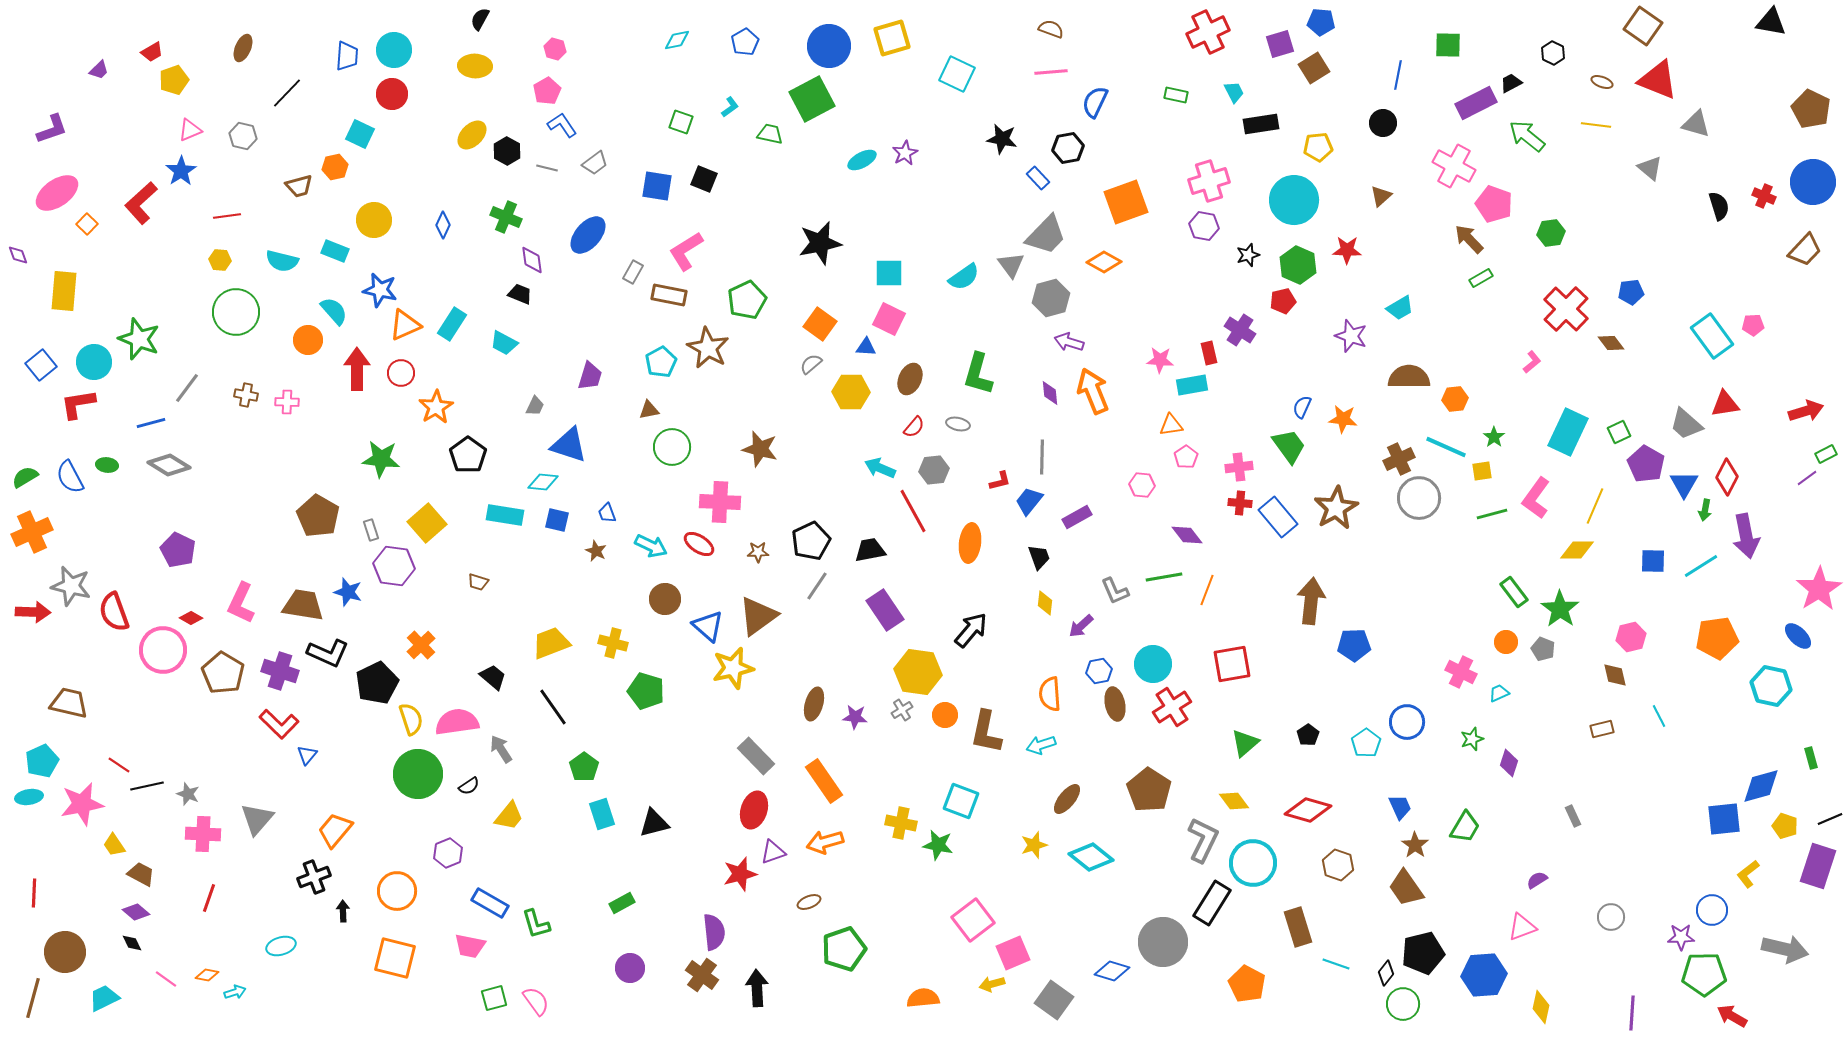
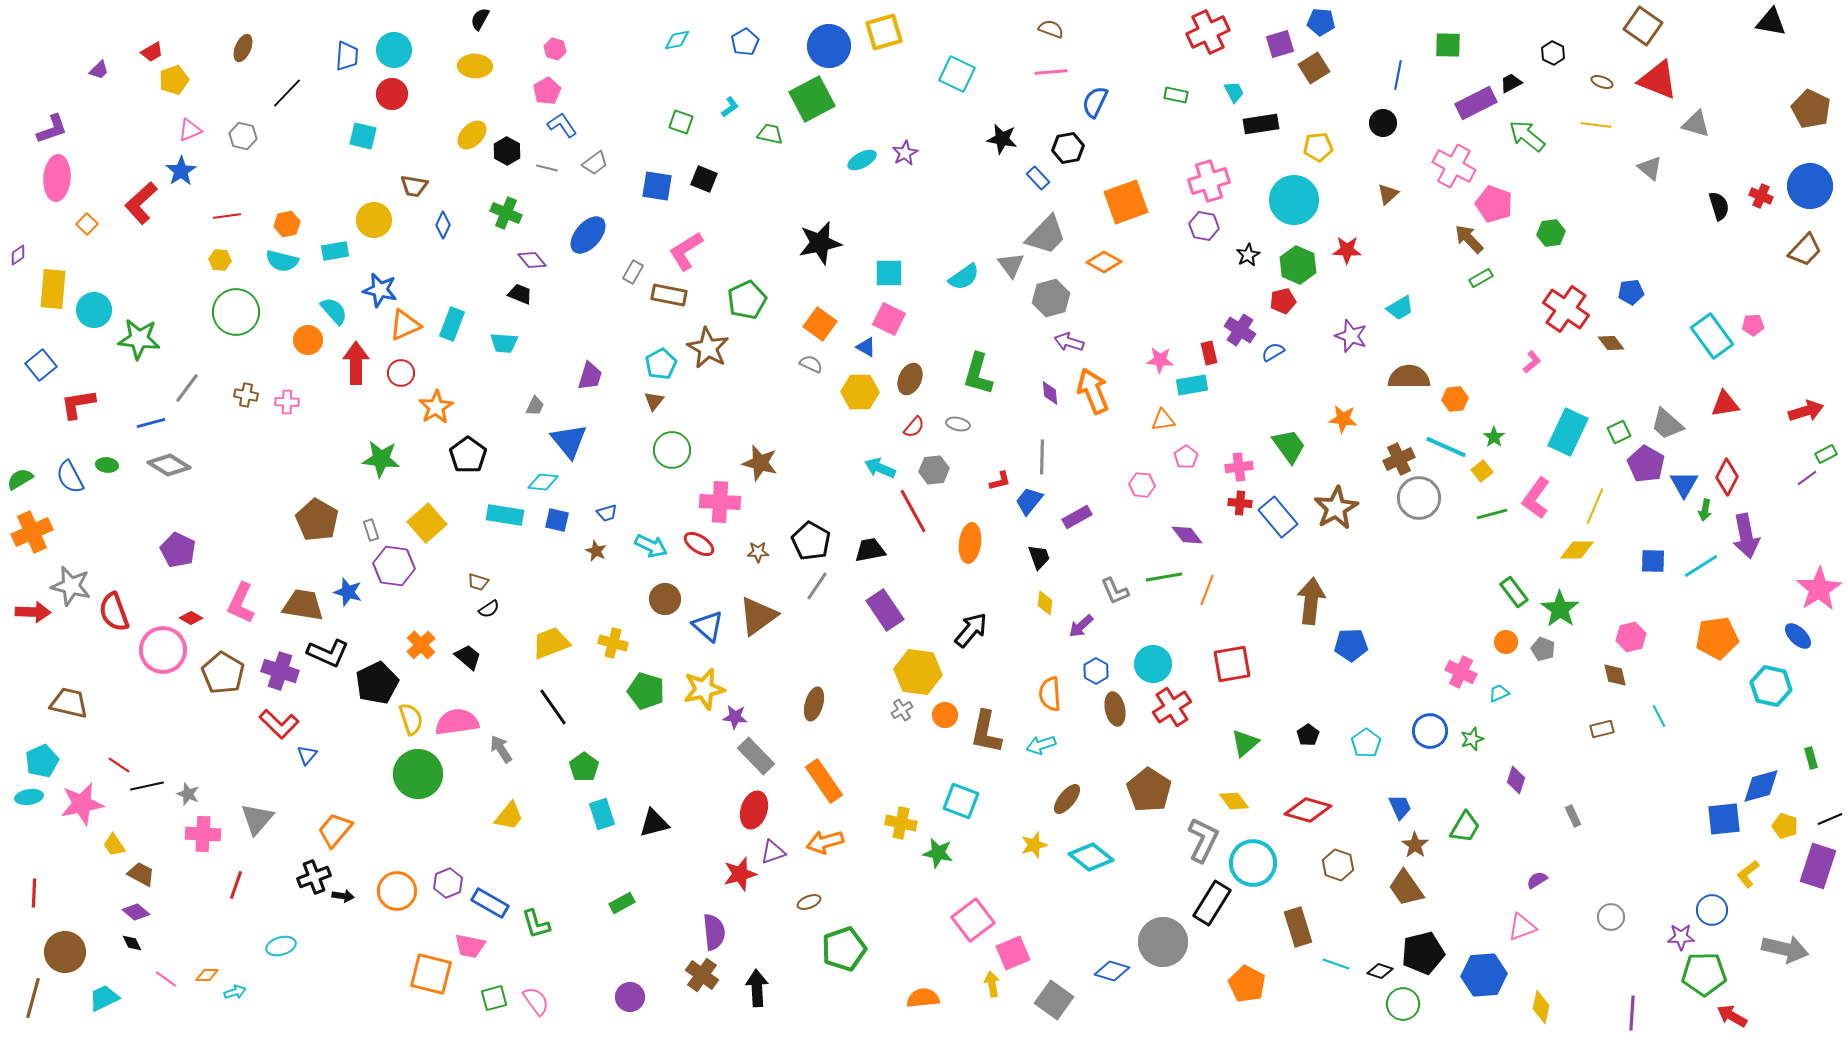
yellow square at (892, 38): moved 8 px left, 6 px up
cyan square at (360, 134): moved 3 px right, 2 px down; rotated 12 degrees counterclockwise
orange hexagon at (335, 167): moved 48 px left, 57 px down
blue circle at (1813, 182): moved 3 px left, 4 px down
brown trapezoid at (299, 186): moved 115 px right; rotated 24 degrees clockwise
pink ellipse at (57, 193): moved 15 px up; rotated 51 degrees counterclockwise
brown triangle at (1381, 196): moved 7 px right, 2 px up
red cross at (1764, 196): moved 3 px left
green cross at (506, 217): moved 4 px up
cyan rectangle at (335, 251): rotated 32 degrees counterclockwise
purple diamond at (18, 255): rotated 75 degrees clockwise
black star at (1248, 255): rotated 10 degrees counterclockwise
purple diamond at (532, 260): rotated 32 degrees counterclockwise
yellow rectangle at (64, 291): moved 11 px left, 2 px up
red cross at (1566, 309): rotated 9 degrees counterclockwise
cyan rectangle at (452, 324): rotated 12 degrees counterclockwise
green star at (139, 339): rotated 15 degrees counterclockwise
cyan trapezoid at (504, 343): rotated 24 degrees counterclockwise
blue triangle at (866, 347): rotated 25 degrees clockwise
cyan circle at (94, 362): moved 52 px up
cyan pentagon at (661, 362): moved 2 px down
gray semicircle at (811, 364): rotated 65 degrees clockwise
red arrow at (357, 369): moved 1 px left, 6 px up
yellow hexagon at (851, 392): moved 9 px right
blue semicircle at (1302, 407): moved 29 px left, 55 px up; rotated 35 degrees clockwise
brown triangle at (649, 410): moved 5 px right, 9 px up; rotated 40 degrees counterclockwise
gray trapezoid at (1686, 424): moved 19 px left
orange triangle at (1171, 425): moved 8 px left, 5 px up
blue triangle at (569, 445): moved 4 px up; rotated 33 degrees clockwise
green circle at (672, 447): moved 3 px down
brown star at (760, 449): moved 14 px down
yellow square at (1482, 471): rotated 30 degrees counterclockwise
green semicircle at (25, 477): moved 5 px left, 2 px down
blue trapezoid at (607, 513): rotated 85 degrees counterclockwise
brown pentagon at (318, 516): moved 1 px left, 4 px down
black pentagon at (811, 541): rotated 18 degrees counterclockwise
blue pentagon at (1354, 645): moved 3 px left
yellow star at (733, 668): moved 29 px left, 21 px down
blue hexagon at (1099, 671): moved 3 px left; rotated 20 degrees counterclockwise
black trapezoid at (493, 677): moved 25 px left, 20 px up
brown ellipse at (1115, 704): moved 5 px down
purple star at (855, 717): moved 120 px left
blue circle at (1407, 722): moved 23 px right, 9 px down
purple diamond at (1509, 763): moved 7 px right, 17 px down
black semicircle at (469, 786): moved 20 px right, 177 px up
green star at (938, 845): moved 8 px down
purple hexagon at (448, 853): moved 30 px down
red line at (209, 898): moved 27 px right, 13 px up
black arrow at (343, 911): moved 15 px up; rotated 100 degrees clockwise
orange square at (395, 958): moved 36 px right, 16 px down
purple circle at (630, 968): moved 29 px down
black diamond at (1386, 973): moved 6 px left, 2 px up; rotated 70 degrees clockwise
orange diamond at (207, 975): rotated 10 degrees counterclockwise
yellow arrow at (992, 984): rotated 95 degrees clockwise
